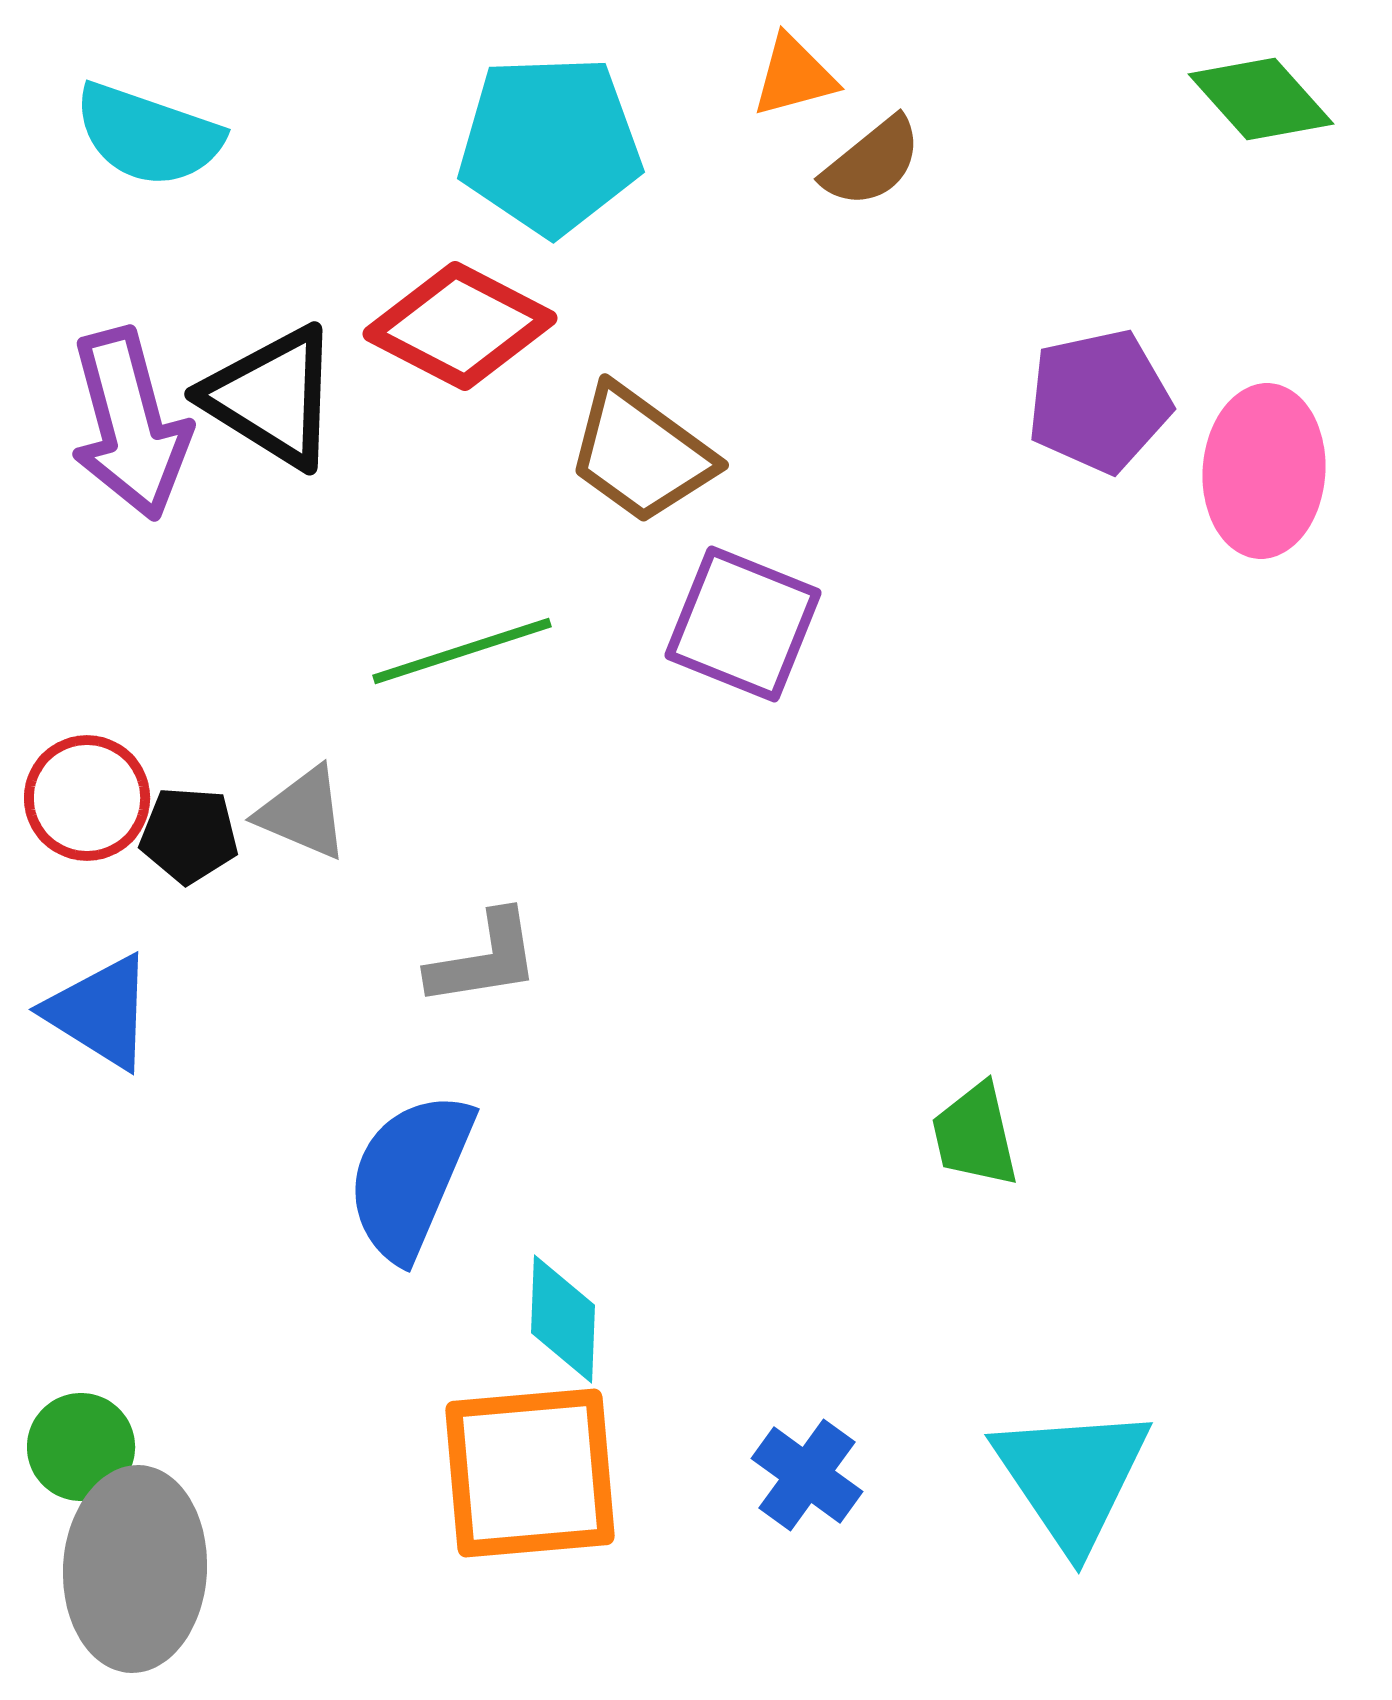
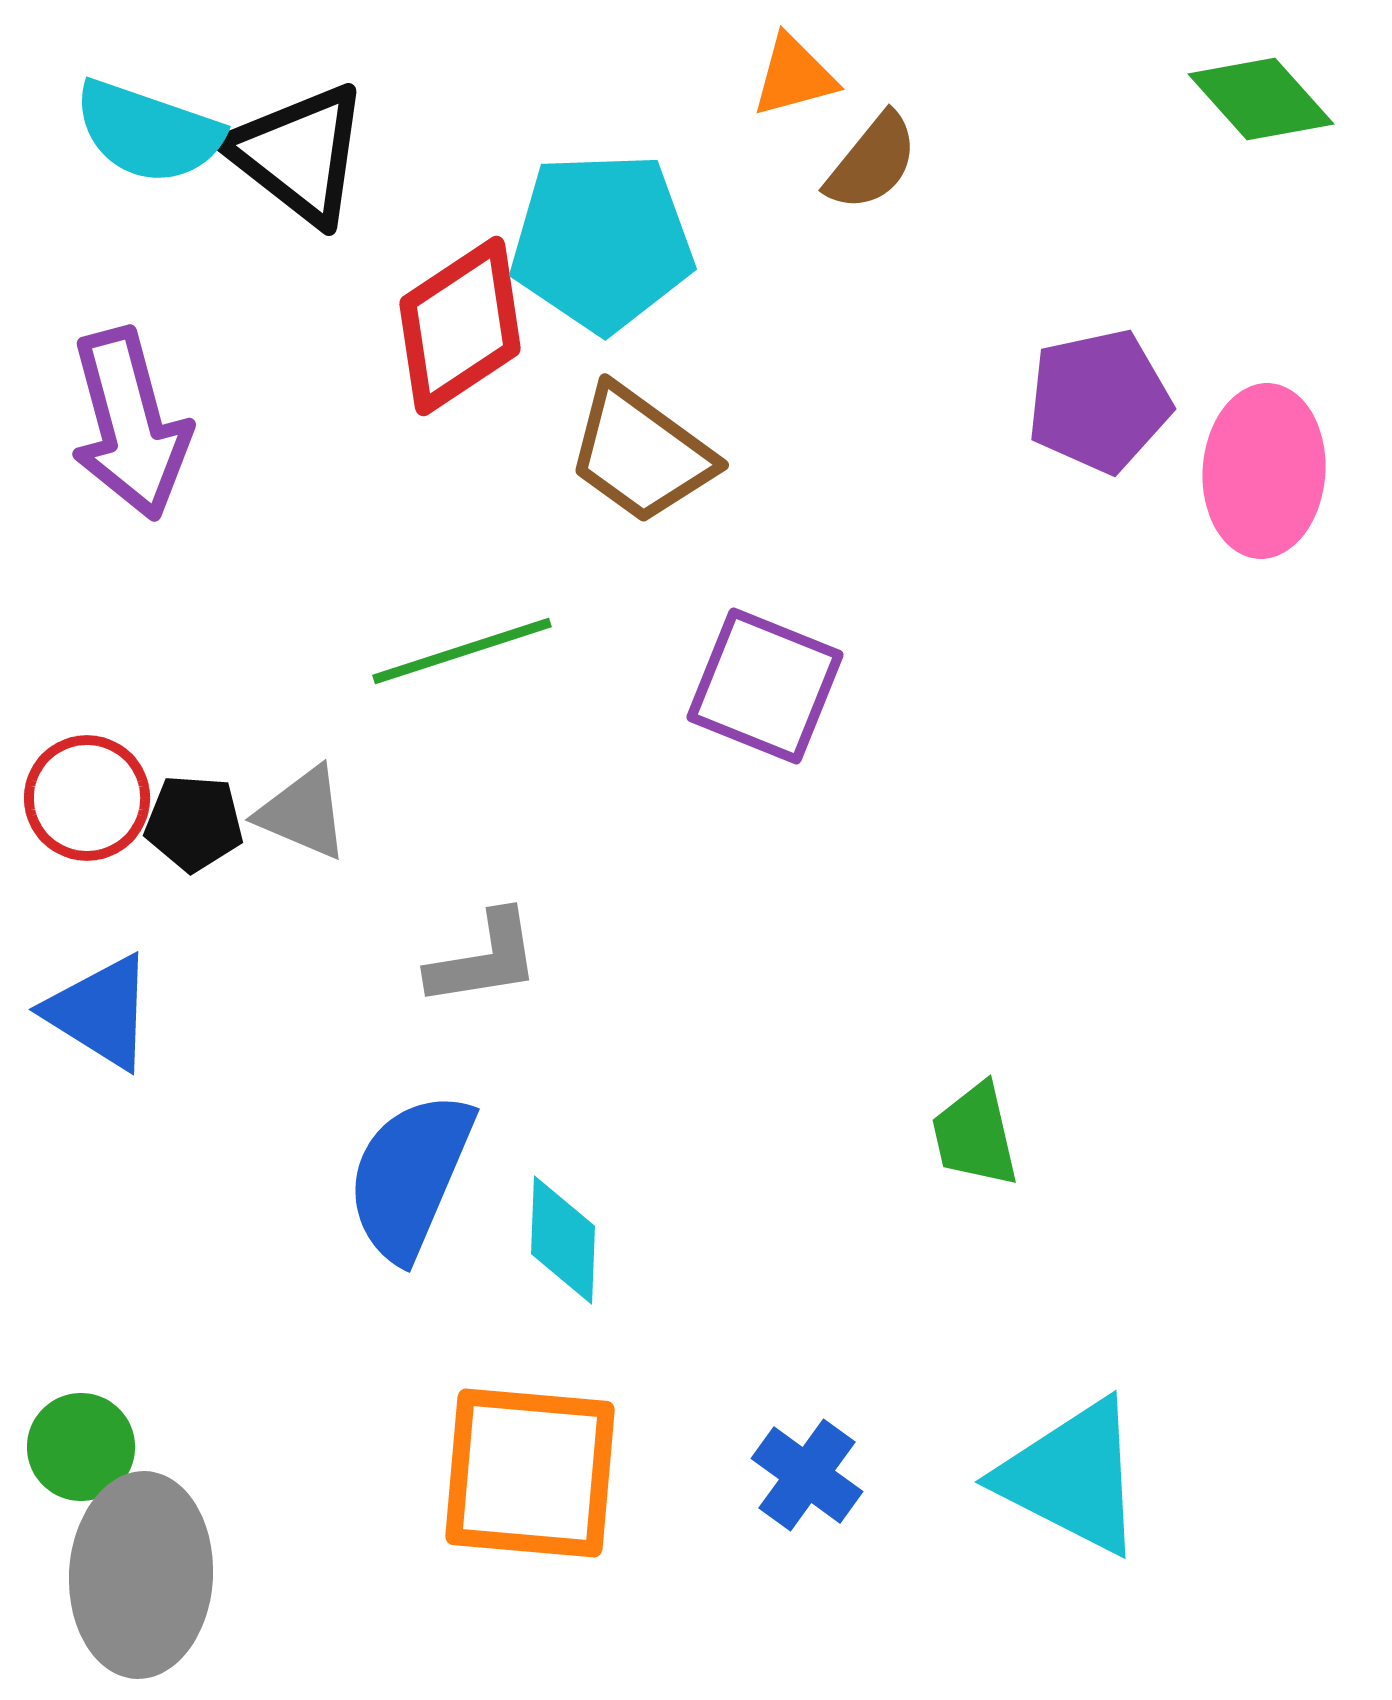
cyan semicircle: moved 3 px up
cyan pentagon: moved 52 px right, 97 px down
brown semicircle: rotated 12 degrees counterclockwise
red diamond: rotated 61 degrees counterclockwise
black triangle: moved 27 px right, 243 px up; rotated 6 degrees clockwise
purple square: moved 22 px right, 62 px down
black pentagon: moved 5 px right, 12 px up
cyan diamond: moved 79 px up
orange square: rotated 10 degrees clockwise
cyan triangle: rotated 29 degrees counterclockwise
gray ellipse: moved 6 px right, 6 px down
